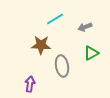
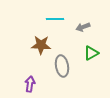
cyan line: rotated 30 degrees clockwise
gray arrow: moved 2 px left
